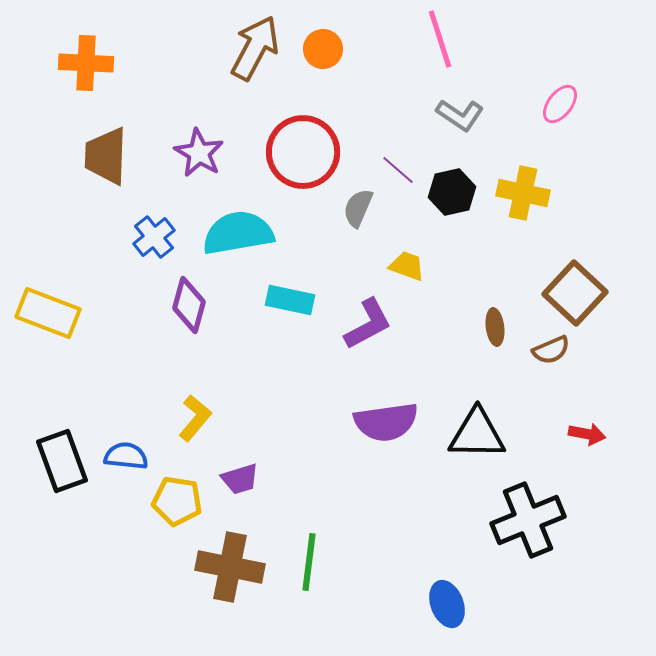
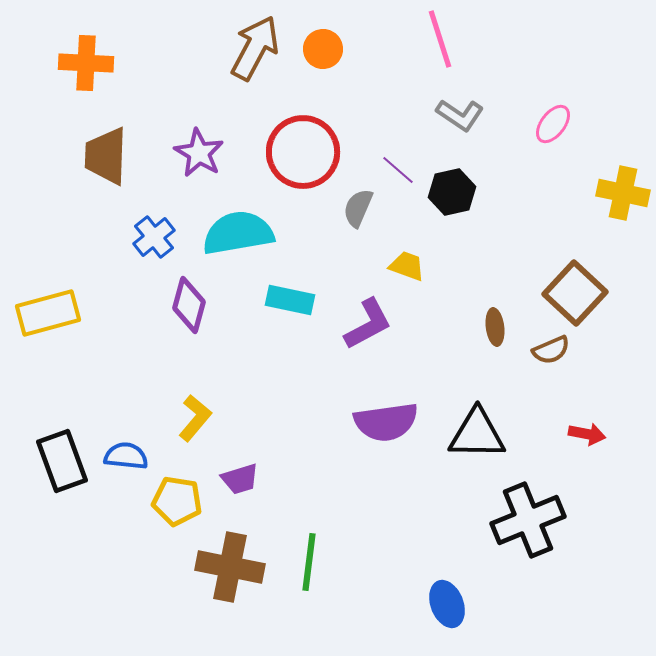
pink ellipse: moved 7 px left, 20 px down
yellow cross: moved 100 px right
yellow rectangle: rotated 36 degrees counterclockwise
